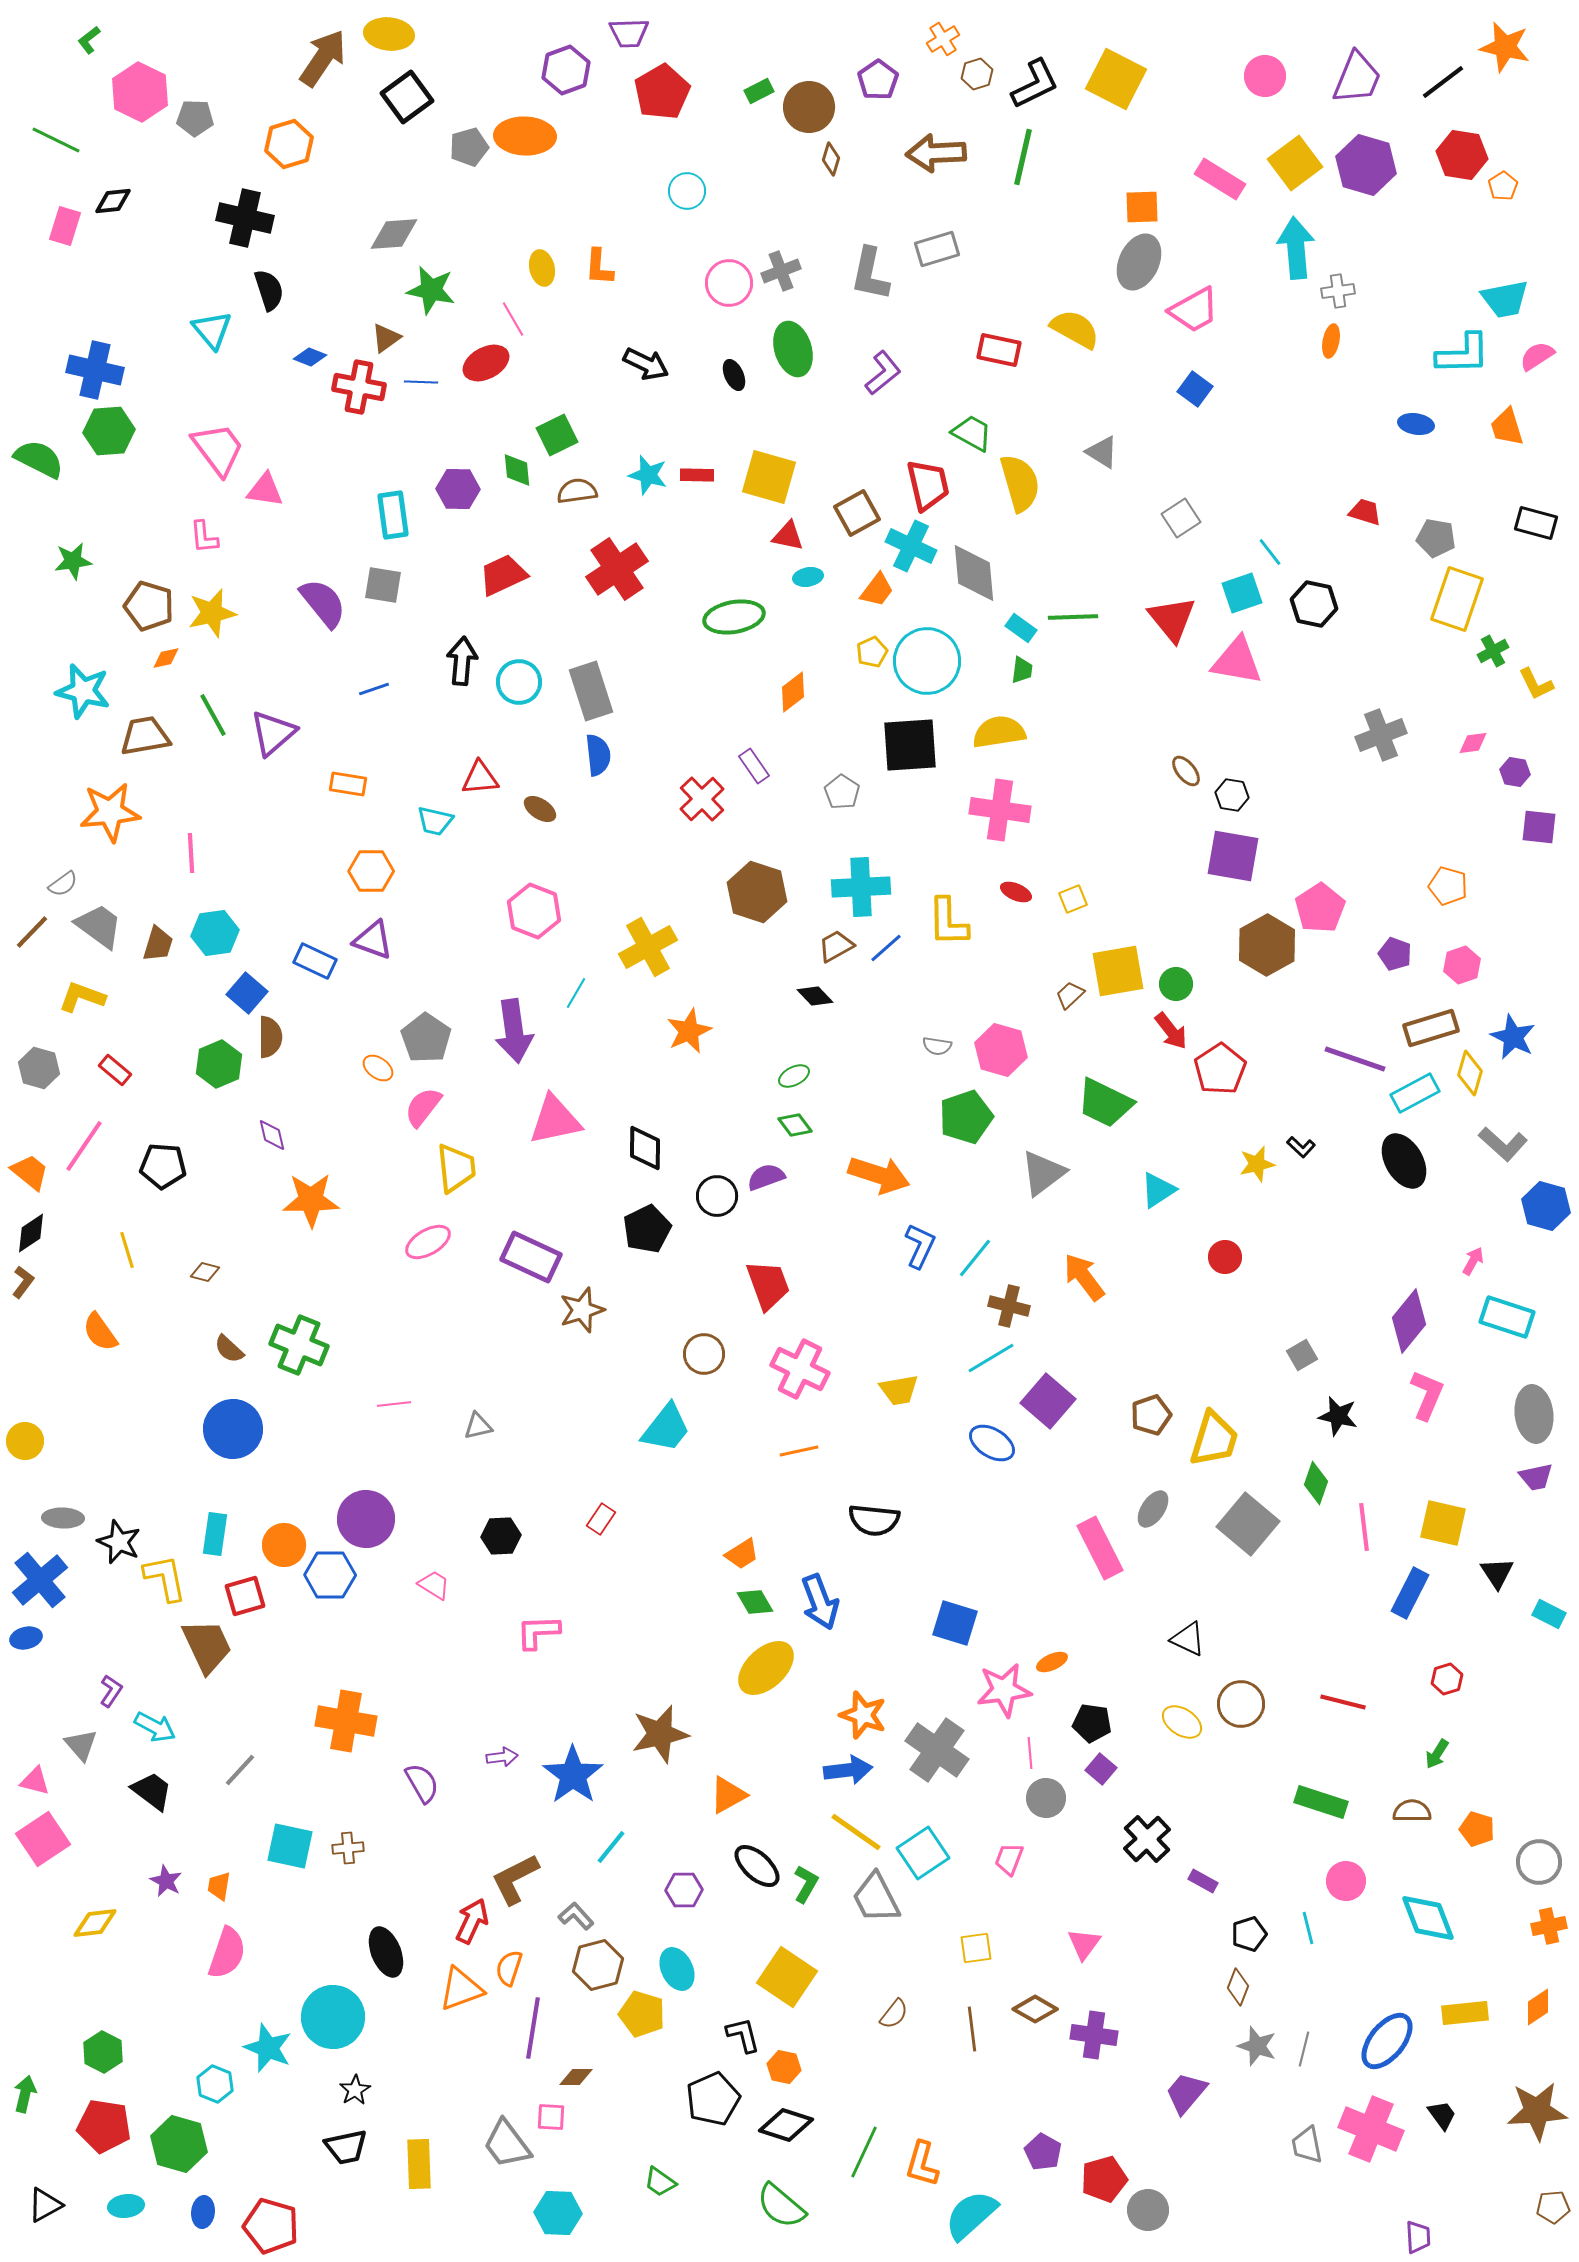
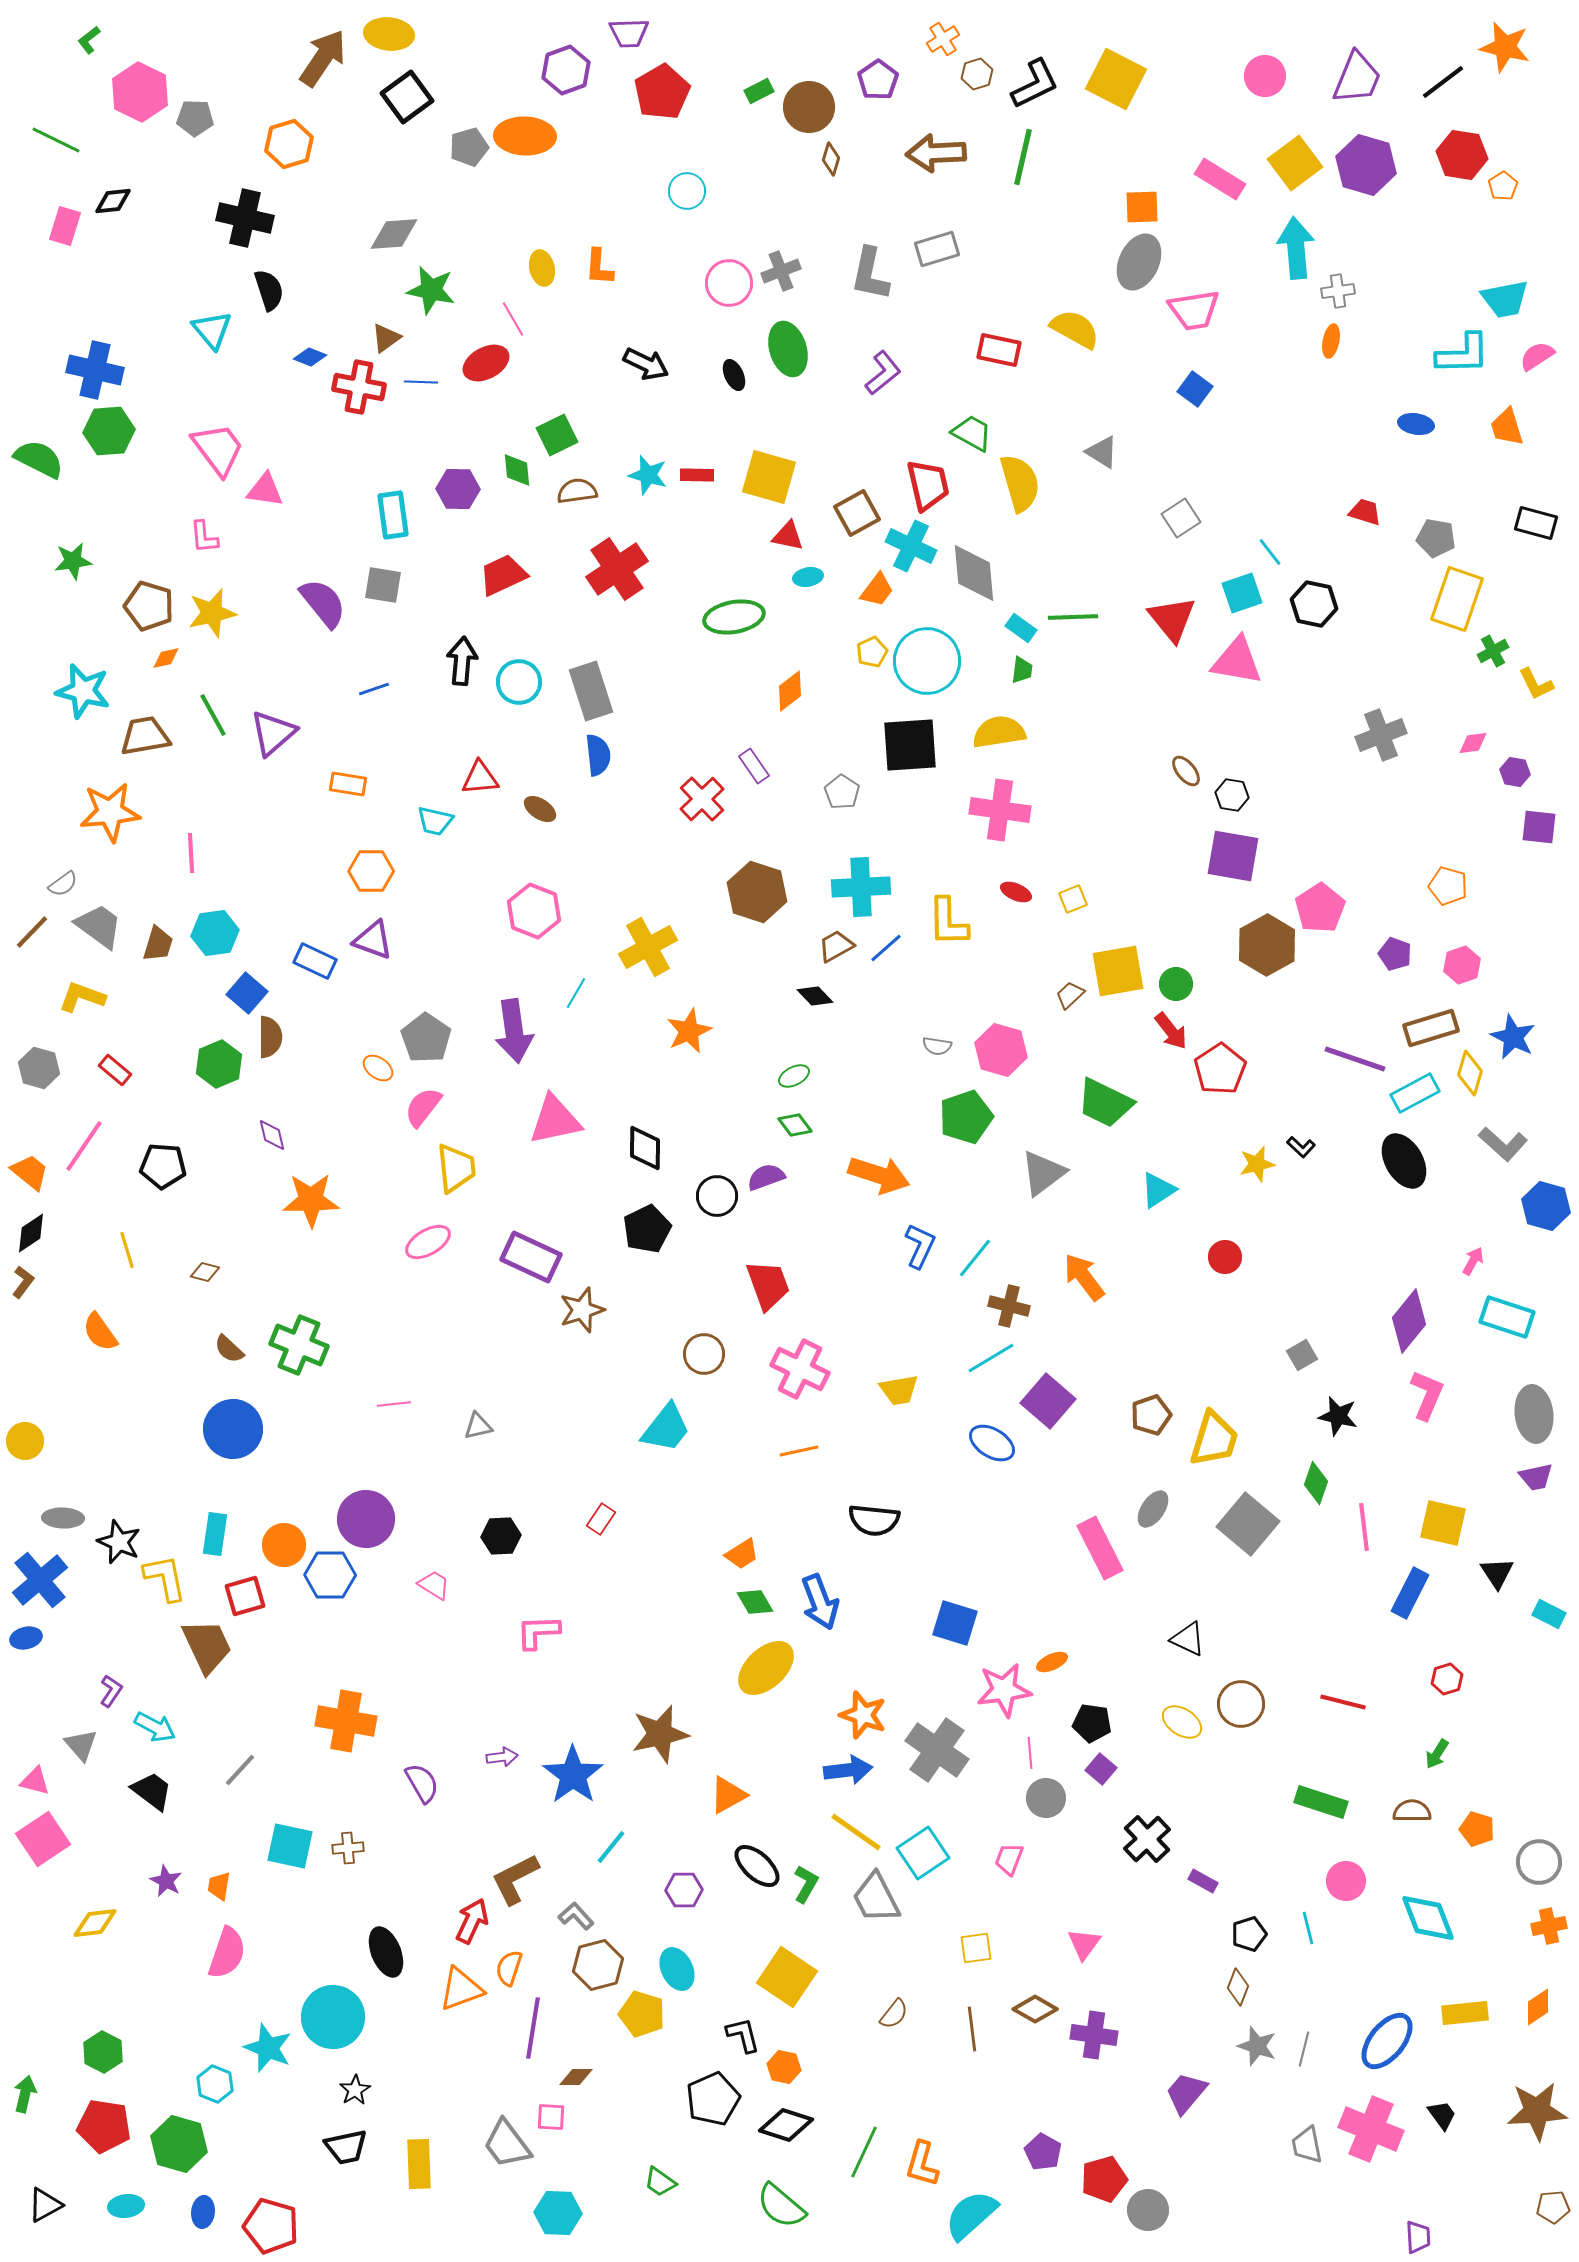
pink trapezoid at (1194, 310): rotated 20 degrees clockwise
green ellipse at (793, 349): moved 5 px left
orange diamond at (793, 692): moved 3 px left, 1 px up
